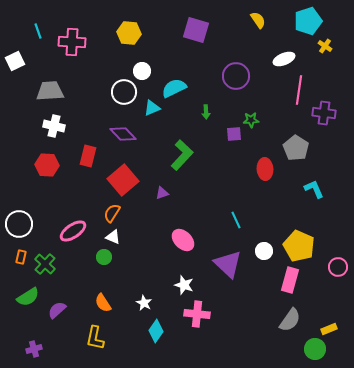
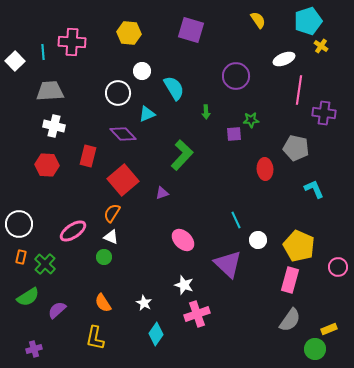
purple square at (196, 30): moved 5 px left
cyan line at (38, 31): moved 5 px right, 21 px down; rotated 14 degrees clockwise
yellow cross at (325, 46): moved 4 px left
white square at (15, 61): rotated 18 degrees counterclockwise
cyan semicircle at (174, 88): rotated 85 degrees clockwise
white circle at (124, 92): moved 6 px left, 1 px down
cyan triangle at (152, 108): moved 5 px left, 6 px down
gray pentagon at (296, 148): rotated 20 degrees counterclockwise
white triangle at (113, 237): moved 2 px left
white circle at (264, 251): moved 6 px left, 11 px up
pink cross at (197, 314): rotated 25 degrees counterclockwise
cyan diamond at (156, 331): moved 3 px down
